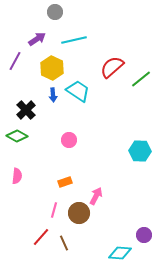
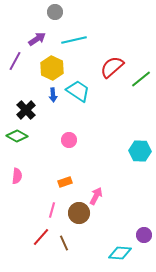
pink line: moved 2 px left
